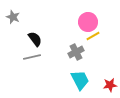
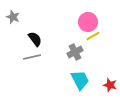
gray cross: moved 1 px left
red star: rotated 24 degrees clockwise
